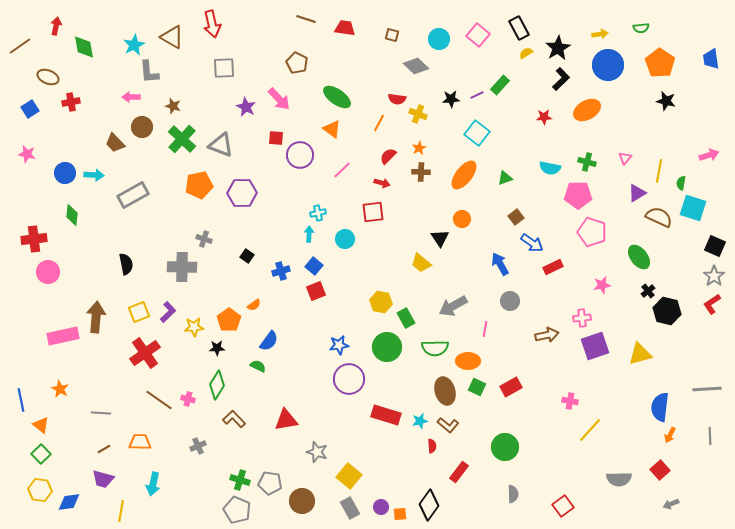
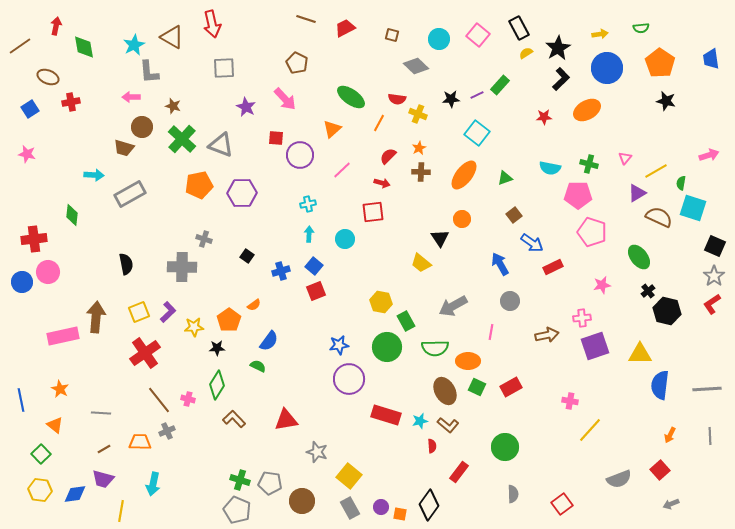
red trapezoid at (345, 28): rotated 35 degrees counterclockwise
blue circle at (608, 65): moved 1 px left, 3 px down
green ellipse at (337, 97): moved 14 px right
pink arrow at (279, 99): moved 6 px right
orange triangle at (332, 129): rotated 42 degrees clockwise
brown trapezoid at (115, 143): moved 9 px right, 5 px down; rotated 30 degrees counterclockwise
green cross at (587, 162): moved 2 px right, 2 px down
yellow line at (659, 171): moved 3 px left; rotated 50 degrees clockwise
blue circle at (65, 173): moved 43 px left, 109 px down
gray rectangle at (133, 195): moved 3 px left, 1 px up
cyan cross at (318, 213): moved 10 px left, 9 px up
brown square at (516, 217): moved 2 px left, 2 px up
green rectangle at (406, 318): moved 3 px down
pink line at (485, 329): moved 6 px right, 3 px down
yellow triangle at (640, 354): rotated 15 degrees clockwise
brown ellipse at (445, 391): rotated 12 degrees counterclockwise
brown line at (159, 400): rotated 16 degrees clockwise
blue semicircle at (660, 407): moved 22 px up
orange triangle at (41, 425): moved 14 px right
gray cross at (198, 446): moved 31 px left, 15 px up
gray semicircle at (619, 479): rotated 20 degrees counterclockwise
blue diamond at (69, 502): moved 6 px right, 8 px up
red square at (563, 506): moved 1 px left, 2 px up
orange square at (400, 514): rotated 16 degrees clockwise
